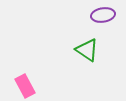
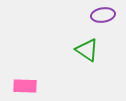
pink rectangle: rotated 60 degrees counterclockwise
